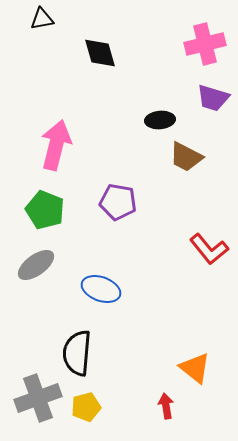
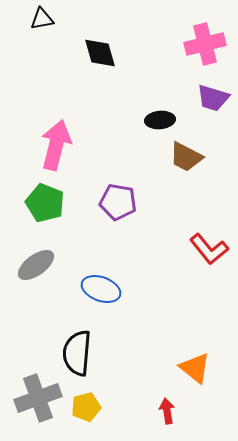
green pentagon: moved 7 px up
red arrow: moved 1 px right, 5 px down
